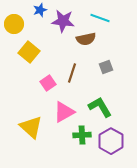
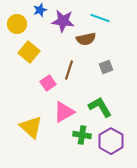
yellow circle: moved 3 px right
brown line: moved 3 px left, 3 px up
green cross: rotated 12 degrees clockwise
